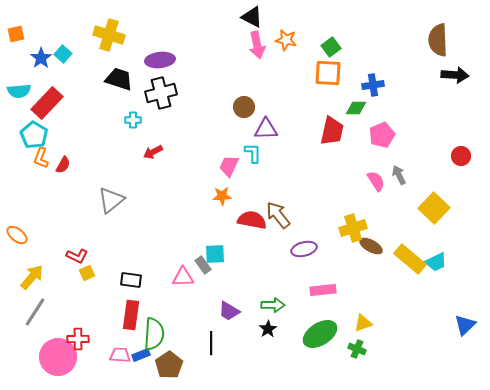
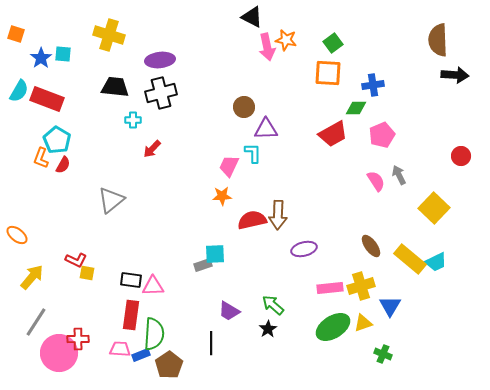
orange square at (16, 34): rotated 30 degrees clockwise
pink arrow at (257, 45): moved 10 px right, 2 px down
green square at (331, 47): moved 2 px right, 4 px up
cyan square at (63, 54): rotated 36 degrees counterclockwise
black trapezoid at (119, 79): moved 4 px left, 8 px down; rotated 12 degrees counterclockwise
cyan semicircle at (19, 91): rotated 55 degrees counterclockwise
red rectangle at (47, 103): moved 4 px up; rotated 68 degrees clockwise
red trapezoid at (332, 131): moved 1 px right, 3 px down; rotated 48 degrees clockwise
cyan pentagon at (34, 135): moved 23 px right, 5 px down
red arrow at (153, 152): moved 1 px left, 3 px up; rotated 18 degrees counterclockwise
brown arrow at (278, 215): rotated 140 degrees counterclockwise
red semicircle at (252, 220): rotated 24 degrees counterclockwise
yellow cross at (353, 228): moved 8 px right, 58 px down
brown ellipse at (371, 246): rotated 25 degrees clockwise
red L-shape at (77, 256): moved 1 px left, 4 px down
gray rectangle at (203, 265): rotated 72 degrees counterclockwise
yellow square at (87, 273): rotated 35 degrees clockwise
pink triangle at (183, 277): moved 30 px left, 9 px down
pink rectangle at (323, 290): moved 7 px right, 2 px up
green arrow at (273, 305): rotated 140 degrees counterclockwise
gray line at (35, 312): moved 1 px right, 10 px down
blue triangle at (465, 325): moved 75 px left, 19 px up; rotated 15 degrees counterclockwise
green ellipse at (320, 334): moved 13 px right, 7 px up
green cross at (357, 349): moved 26 px right, 5 px down
pink trapezoid at (120, 355): moved 6 px up
pink circle at (58, 357): moved 1 px right, 4 px up
